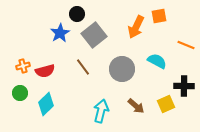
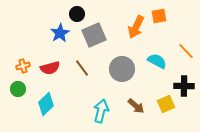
gray square: rotated 15 degrees clockwise
orange line: moved 6 px down; rotated 24 degrees clockwise
brown line: moved 1 px left, 1 px down
red semicircle: moved 5 px right, 3 px up
green circle: moved 2 px left, 4 px up
